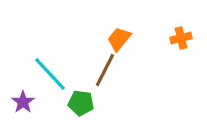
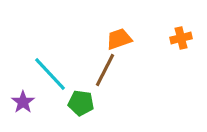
orange trapezoid: rotated 32 degrees clockwise
